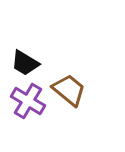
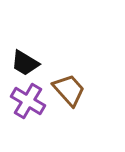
brown trapezoid: rotated 9 degrees clockwise
